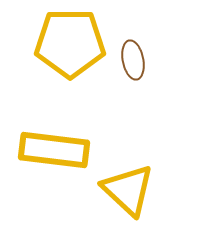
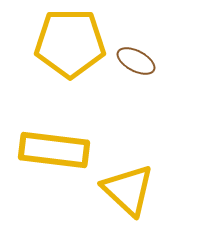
brown ellipse: moved 3 px right, 1 px down; rotated 51 degrees counterclockwise
